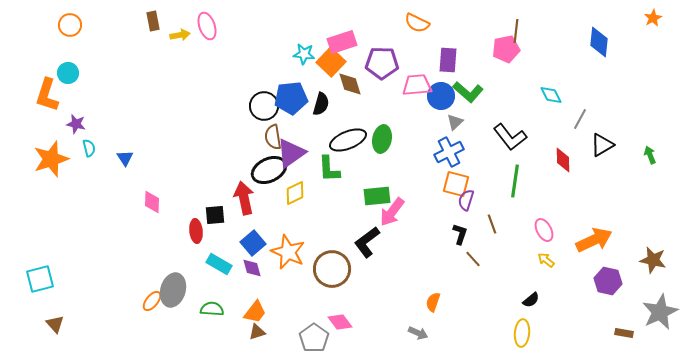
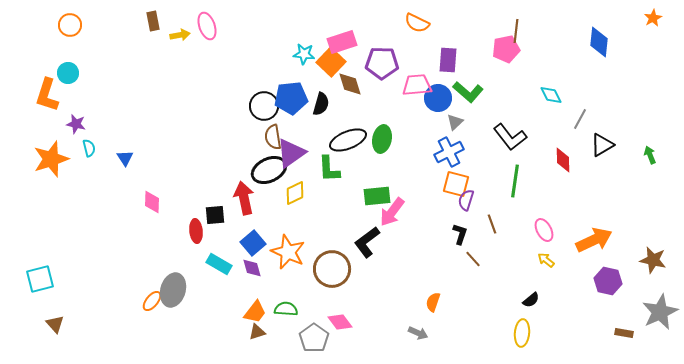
blue circle at (441, 96): moved 3 px left, 2 px down
green semicircle at (212, 309): moved 74 px right
